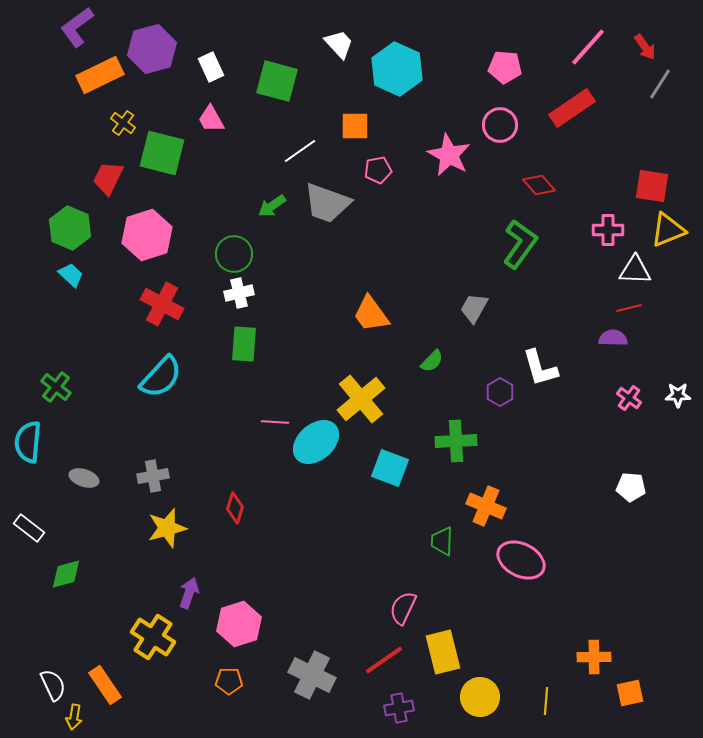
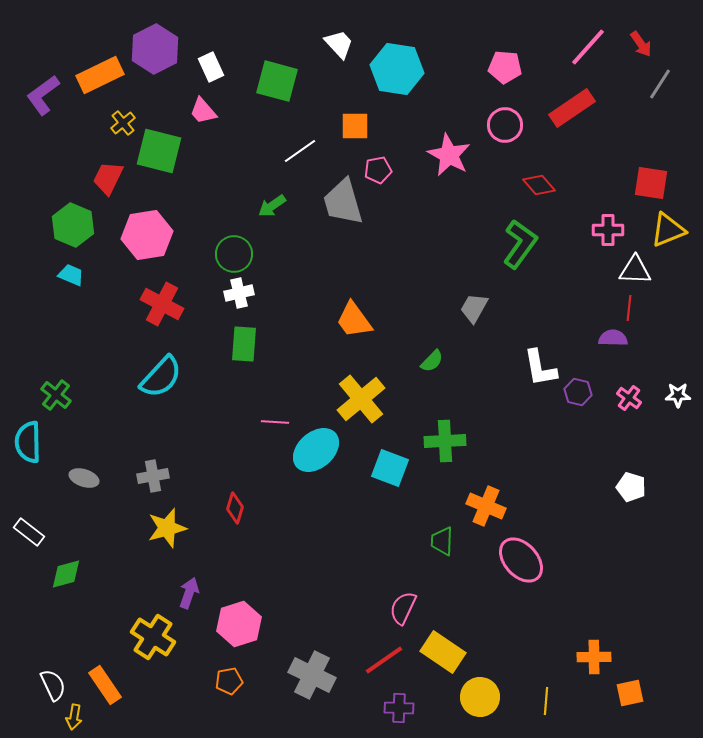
purple L-shape at (77, 27): moved 34 px left, 68 px down
red arrow at (645, 47): moved 4 px left, 3 px up
purple hexagon at (152, 49): moved 3 px right; rotated 12 degrees counterclockwise
cyan hexagon at (397, 69): rotated 15 degrees counterclockwise
pink trapezoid at (211, 119): moved 8 px left, 8 px up; rotated 12 degrees counterclockwise
yellow cross at (123, 123): rotated 15 degrees clockwise
pink circle at (500, 125): moved 5 px right
green square at (162, 153): moved 3 px left, 2 px up
red square at (652, 186): moved 1 px left, 3 px up
gray trapezoid at (327, 203): moved 16 px right, 1 px up; rotated 54 degrees clockwise
green hexagon at (70, 228): moved 3 px right, 3 px up
pink hexagon at (147, 235): rotated 9 degrees clockwise
cyan trapezoid at (71, 275): rotated 20 degrees counterclockwise
red line at (629, 308): rotated 70 degrees counterclockwise
orange trapezoid at (371, 314): moved 17 px left, 6 px down
white L-shape at (540, 368): rotated 6 degrees clockwise
green cross at (56, 387): moved 8 px down
purple hexagon at (500, 392): moved 78 px right; rotated 16 degrees counterclockwise
green cross at (456, 441): moved 11 px left
cyan semicircle at (28, 442): rotated 6 degrees counterclockwise
cyan ellipse at (316, 442): moved 8 px down
white pentagon at (631, 487): rotated 12 degrees clockwise
white rectangle at (29, 528): moved 4 px down
pink ellipse at (521, 560): rotated 21 degrees clockwise
yellow rectangle at (443, 652): rotated 42 degrees counterclockwise
orange pentagon at (229, 681): rotated 12 degrees counterclockwise
purple cross at (399, 708): rotated 12 degrees clockwise
